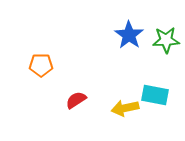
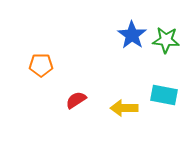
blue star: moved 3 px right
green star: rotated 8 degrees clockwise
cyan rectangle: moved 9 px right
yellow arrow: moved 1 px left; rotated 12 degrees clockwise
